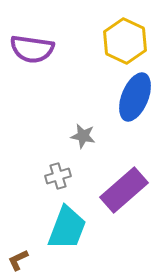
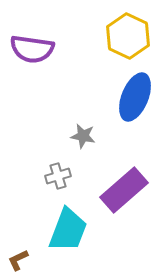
yellow hexagon: moved 3 px right, 5 px up
cyan trapezoid: moved 1 px right, 2 px down
